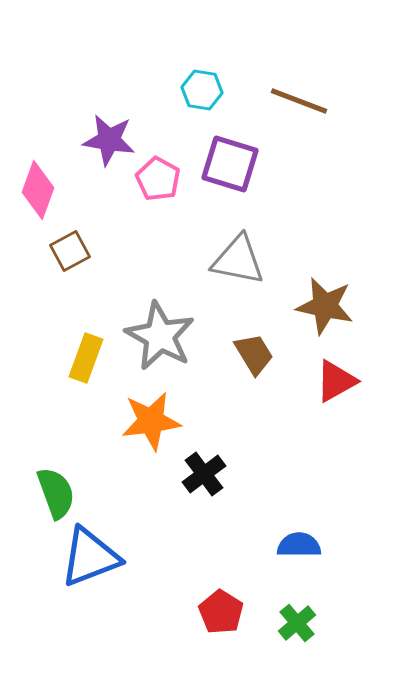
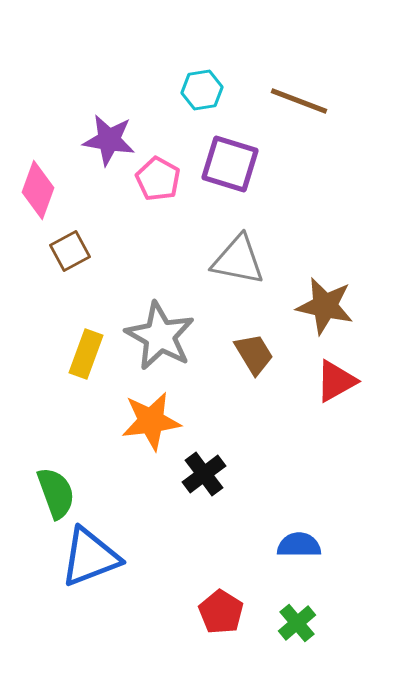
cyan hexagon: rotated 18 degrees counterclockwise
yellow rectangle: moved 4 px up
